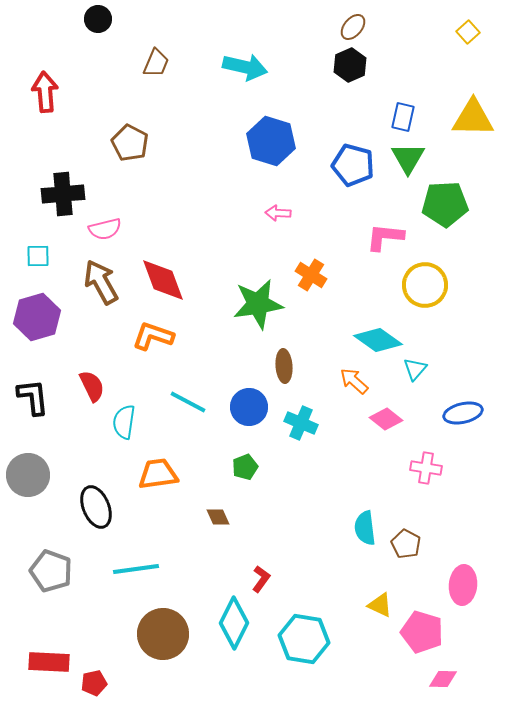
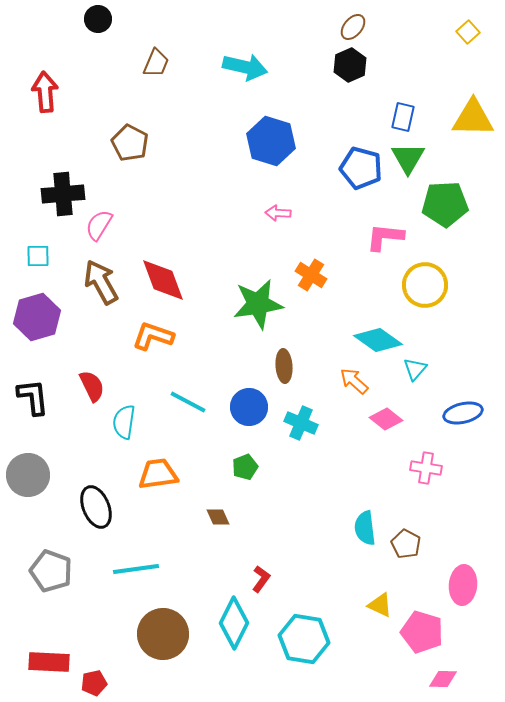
blue pentagon at (353, 165): moved 8 px right, 3 px down
pink semicircle at (105, 229): moved 6 px left, 4 px up; rotated 136 degrees clockwise
